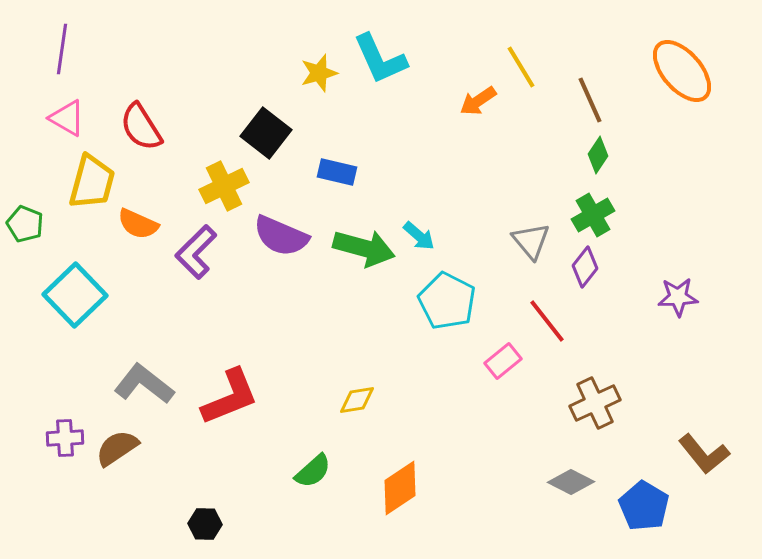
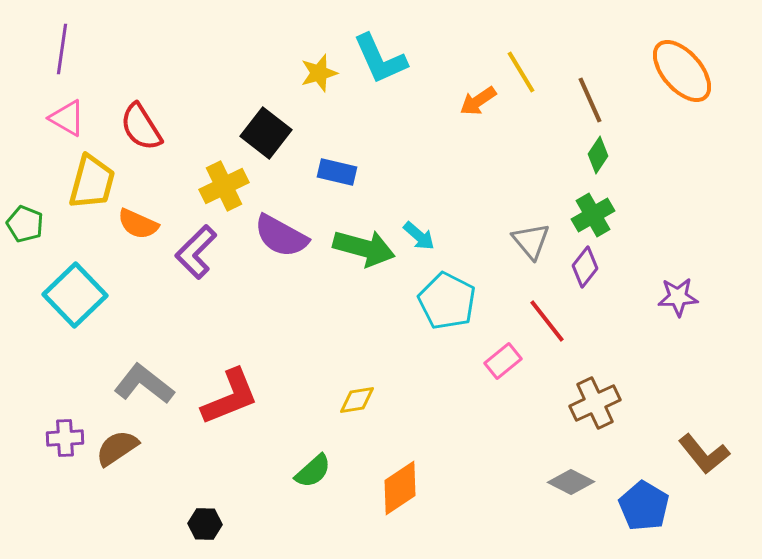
yellow line: moved 5 px down
purple semicircle: rotated 6 degrees clockwise
